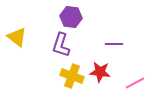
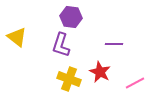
red star: rotated 20 degrees clockwise
yellow cross: moved 3 px left, 3 px down
